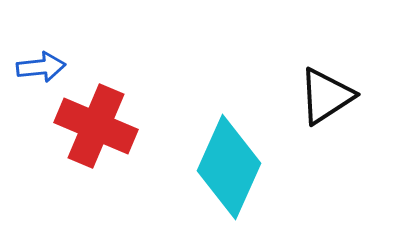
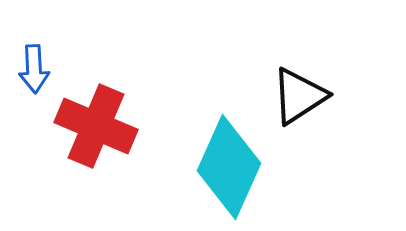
blue arrow: moved 7 px left, 2 px down; rotated 93 degrees clockwise
black triangle: moved 27 px left
